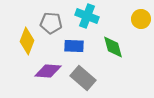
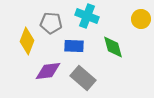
purple diamond: rotated 12 degrees counterclockwise
